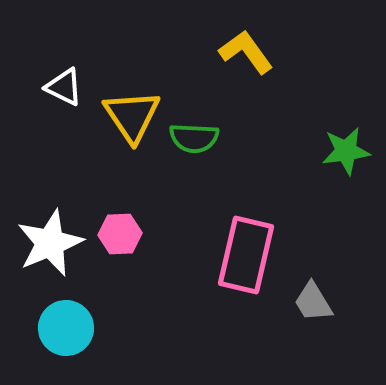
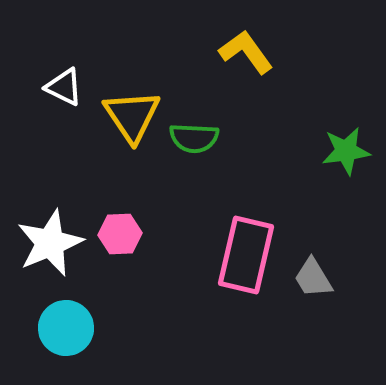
gray trapezoid: moved 24 px up
